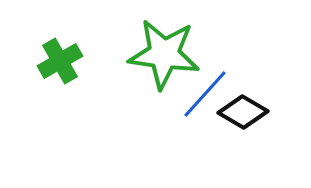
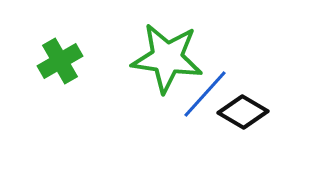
green star: moved 3 px right, 4 px down
